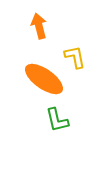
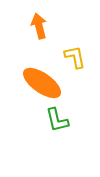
orange ellipse: moved 2 px left, 4 px down
